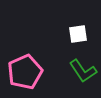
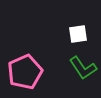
green L-shape: moved 3 px up
